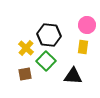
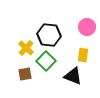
pink circle: moved 2 px down
yellow rectangle: moved 8 px down
black triangle: rotated 18 degrees clockwise
